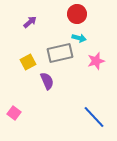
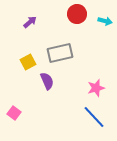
cyan arrow: moved 26 px right, 17 px up
pink star: moved 27 px down
